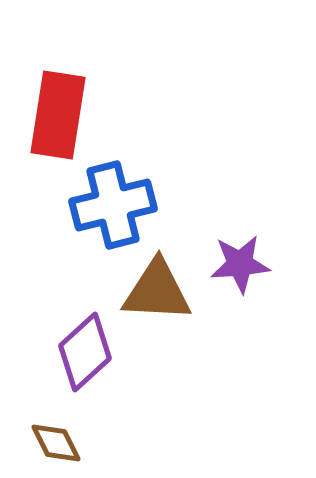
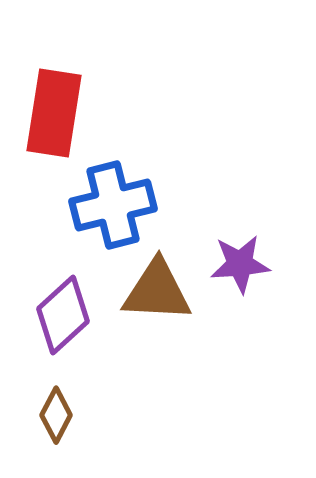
red rectangle: moved 4 px left, 2 px up
purple diamond: moved 22 px left, 37 px up
brown diamond: moved 28 px up; rotated 54 degrees clockwise
